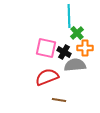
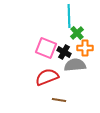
pink square: rotated 10 degrees clockwise
